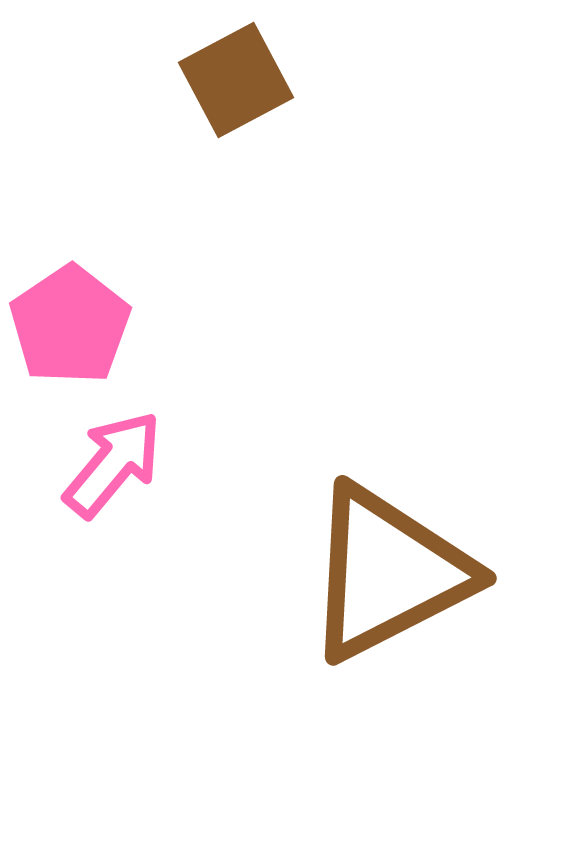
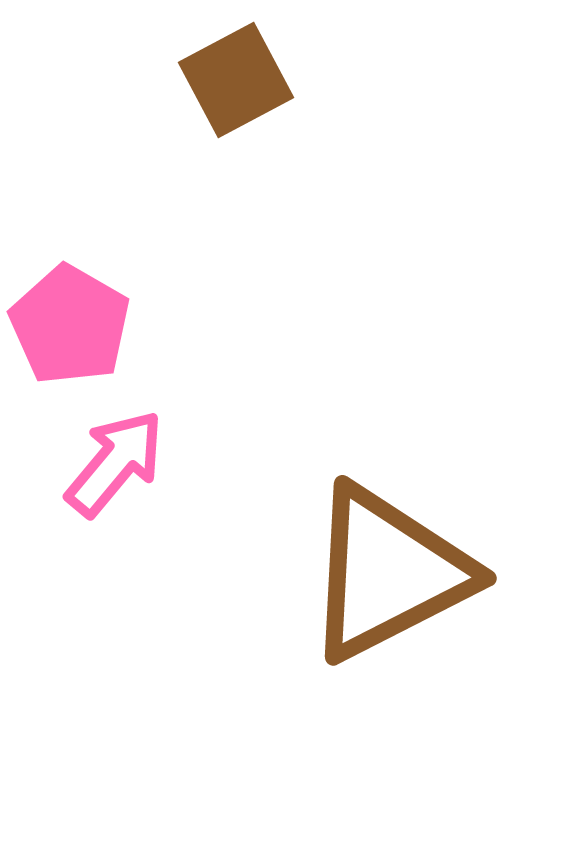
pink pentagon: rotated 8 degrees counterclockwise
pink arrow: moved 2 px right, 1 px up
